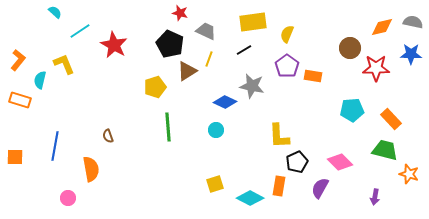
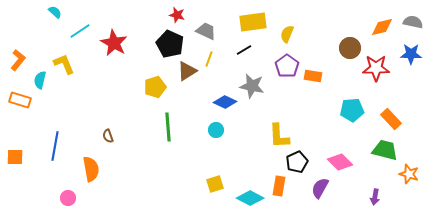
red star at (180, 13): moved 3 px left, 2 px down
red star at (114, 45): moved 2 px up
